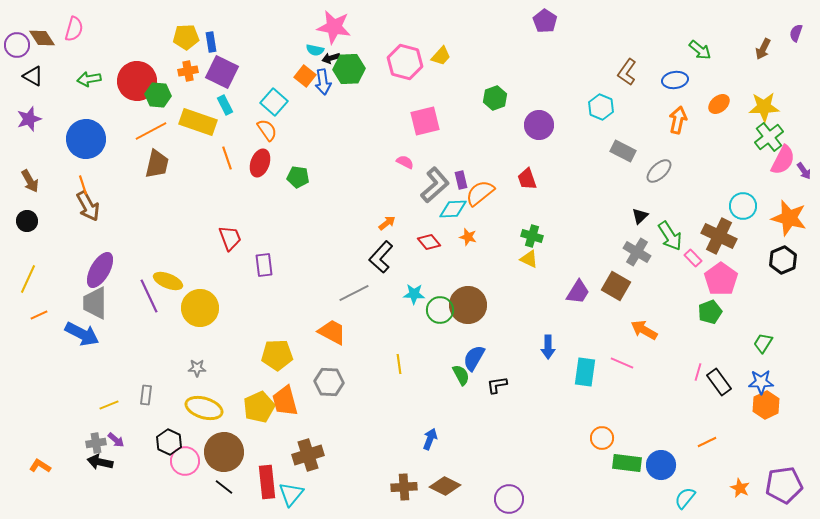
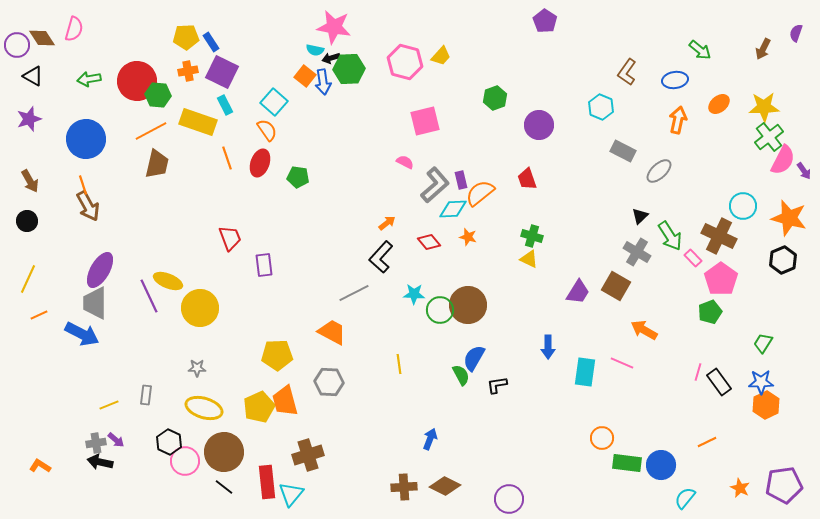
blue rectangle at (211, 42): rotated 24 degrees counterclockwise
